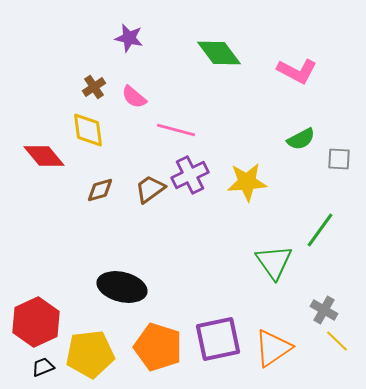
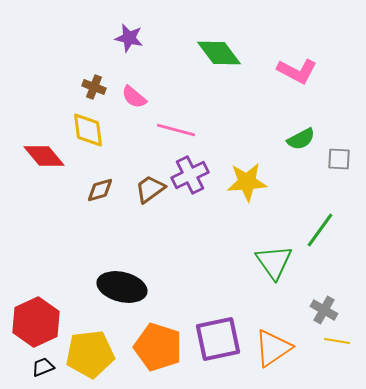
brown cross: rotated 35 degrees counterclockwise
yellow line: rotated 35 degrees counterclockwise
